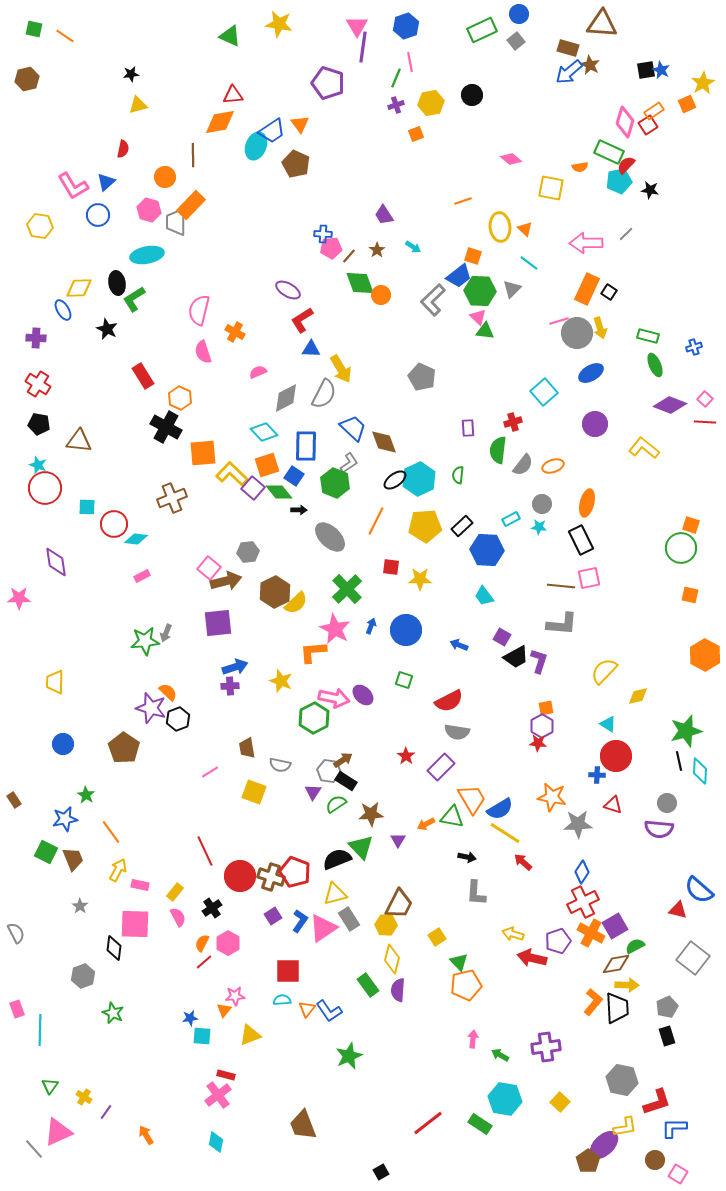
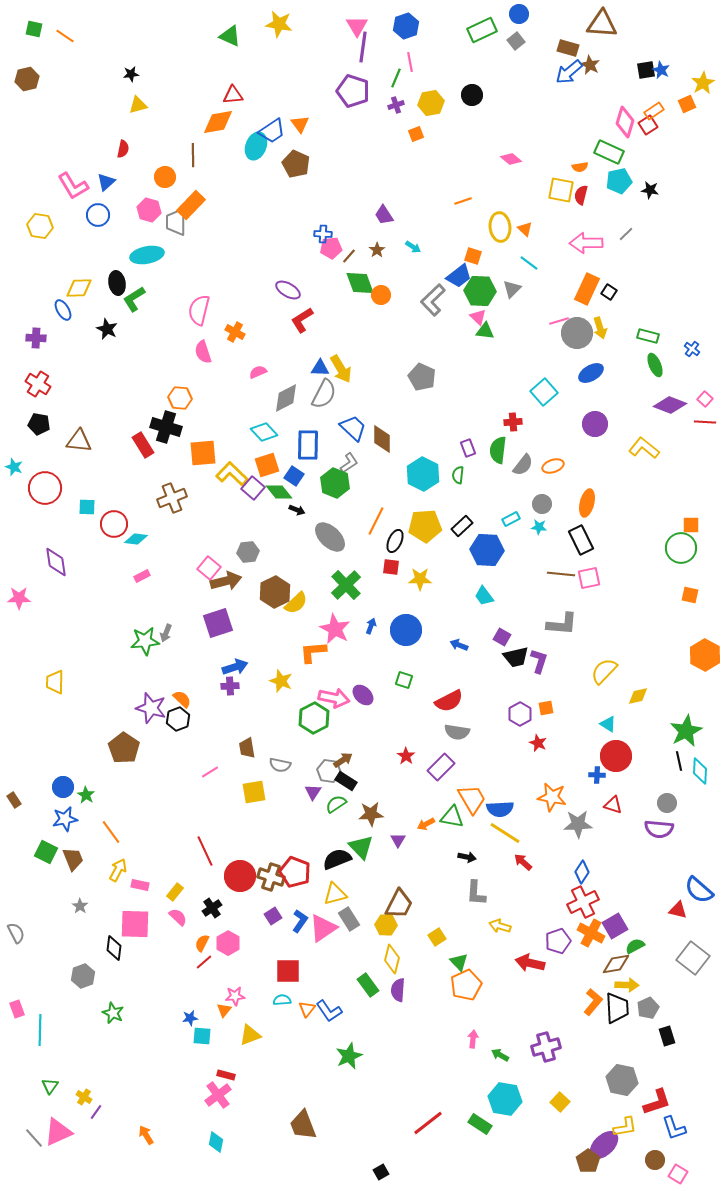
purple pentagon at (328, 83): moved 25 px right, 8 px down
orange diamond at (220, 122): moved 2 px left
red semicircle at (626, 165): moved 45 px left, 30 px down; rotated 30 degrees counterclockwise
yellow square at (551, 188): moved 10 px right, 2 px down
blue cross at (694, 347): moved 2 px left, 2 px down; rotated 35 degrees counterclockwise
blue triangle at (311, 349): moved 9 px right, 19 px down
red rectangle at (143, 376): moved 69 px down
orange hexagon at (180, 398): rotated 20 degrees counterclockwise
red cross at (513, 422): rotated 12 degrees clockwise
black cross at (166, 427): rotated 12 degrees counterclockwise
purple rectangle at (468, 428): moved 20 px down; rotated 18 degrees counterclockwise
brown diamond at (384, 442): moved 2 px left, 3 px up; rotated 20 degrees clockwise
blue rectangle at (306, 446): moved 2 px right, 1 px up
cyan star at (38, 465): moved 24 px left, 2 px down
cyan hexagon at (419, 479): moved 4 px right, 5 px up; rotated 8 degrees counterclockwise
black ellipse at (395, 480): moved 61 px down; rotated 30 degrees counterclockwise
black arrow at (299, 510): moved 2 px left; rotated 21 degrees clockwise
orange square at (691, 525): rotated 18 degrees counterclockwise
brown line at (561, 586): moved 12 px up
green cross at (347, 589): moved 1 px left, 4 px up
purple square at (218, 623): rotated 12 degrees counterclockwise
black trapezoid at (516, 657): rotated 16 degrees clockwise
orange semicircle at (168, 692): moved 14 px right, 7 px down
purple hexagon at (542, 726): moved 22 px left, 12 px up
green star at (686, 731): rotated 12 degrees counterclockwise
red star at (538, 743): rotated 18 degrees clockwise
blue circle at (63, 744): moved 43 px down
yellow square at (254, 792): rotated 30 degrees counterclockwise
blue semicircle at (500, 809): rotated 28 degrees clockwise
pink semicircle at (178, 917): rotated 18 degrees counterclockwise
yellow arrow at (513, 934): moved 13 px left, 8 px up
red arrow at (532, 958): moved 2 px left, 5 px down
orange pentagon at (466, 985): rotated 12 degrees counterclockwise
gray pentagon at (667, 1007): moved 19 px left, 1 px down
purple cross at (546, 1047): rotated 8 degrees counterclockwise
purple line at (106, 1112): moved 10 px left
blue L-shape at (674, 1128): rotated 108 degrees counterclockwise
gray line at (34, 1149): moved 11 px up
